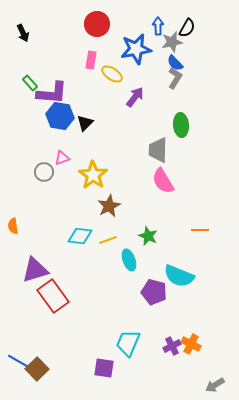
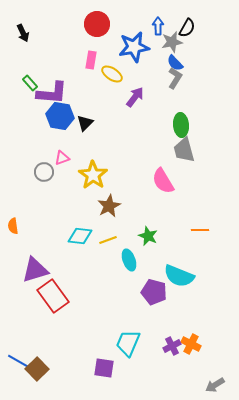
blue star: moved 2 px left, 2 px up
gray trapezoid: moved 26 px right; rotated 16 degrees counterclockwise
